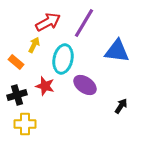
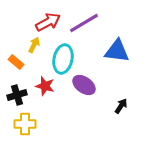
purple line: rotated 28 degrees clockwise
purple ellipse: moved 1 px left
